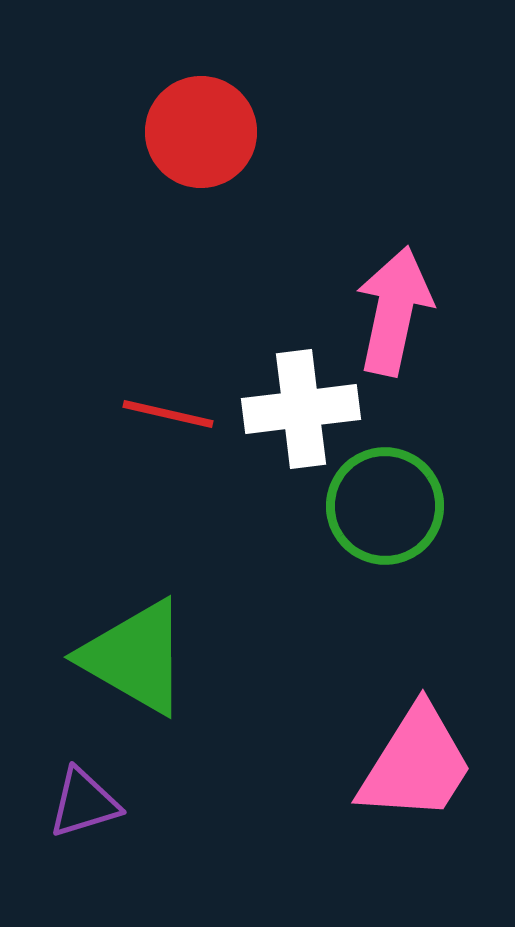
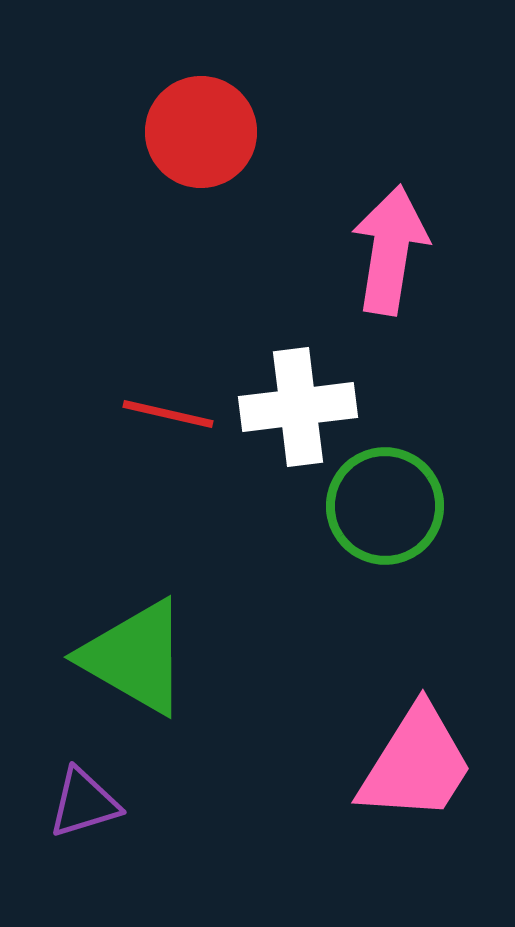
pink arrow: moved 4 px left, 61 px up; rotated 3 degrees counterclockwise
white cross: moved 3 px left, 2 px up
